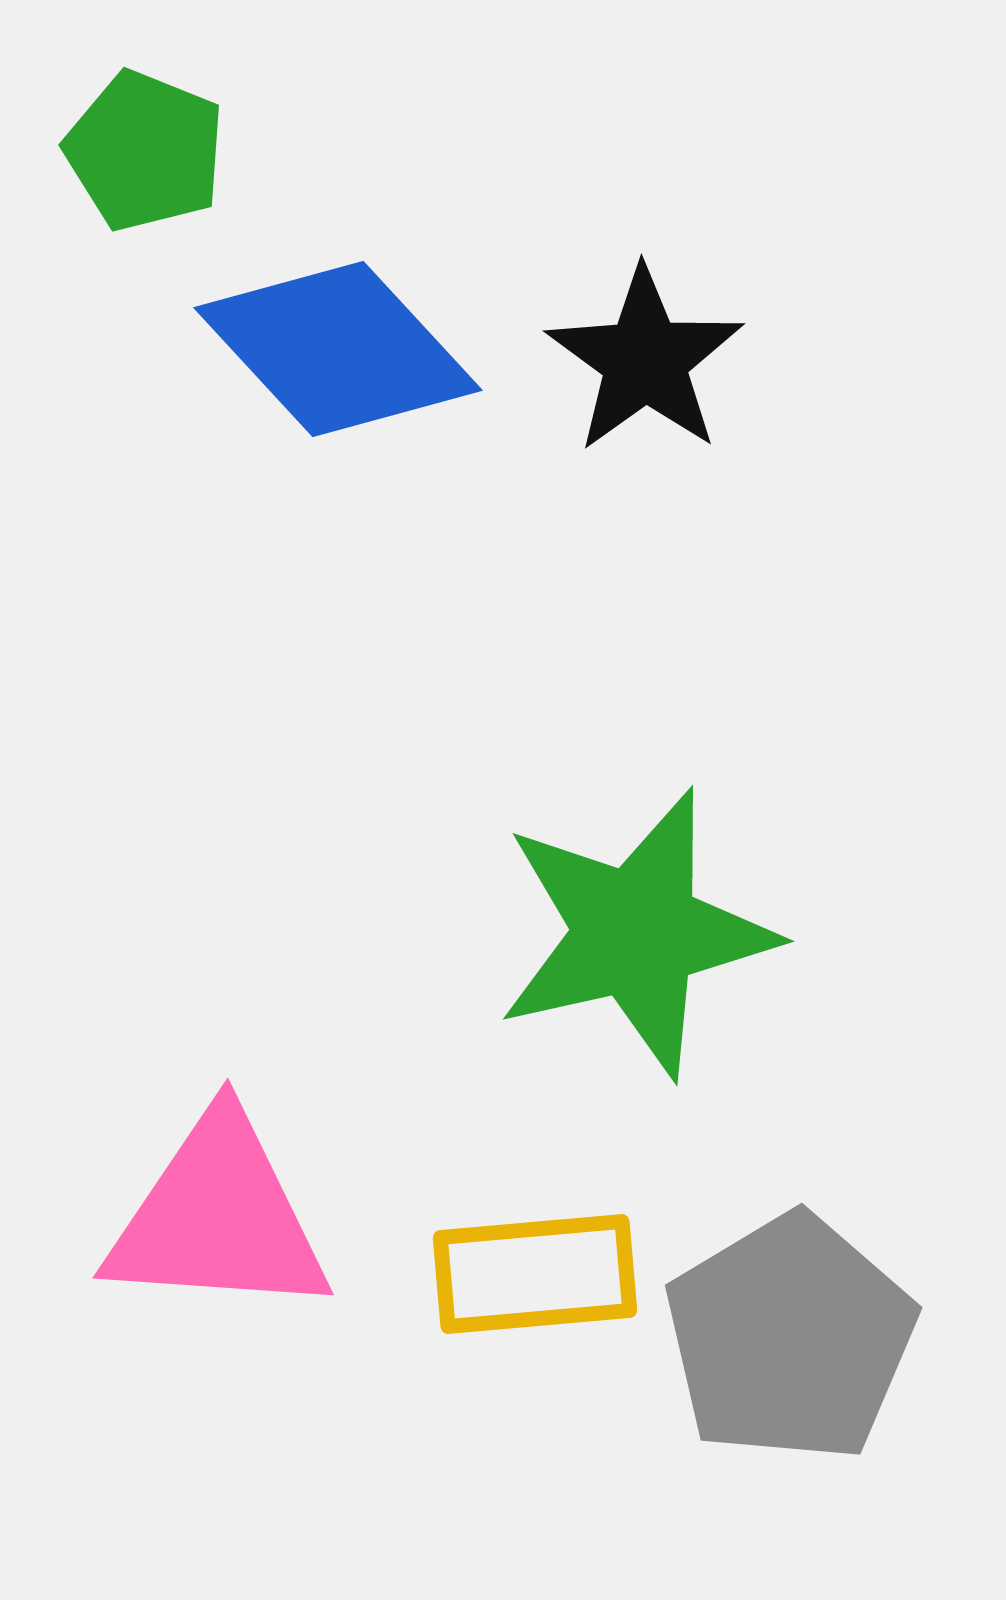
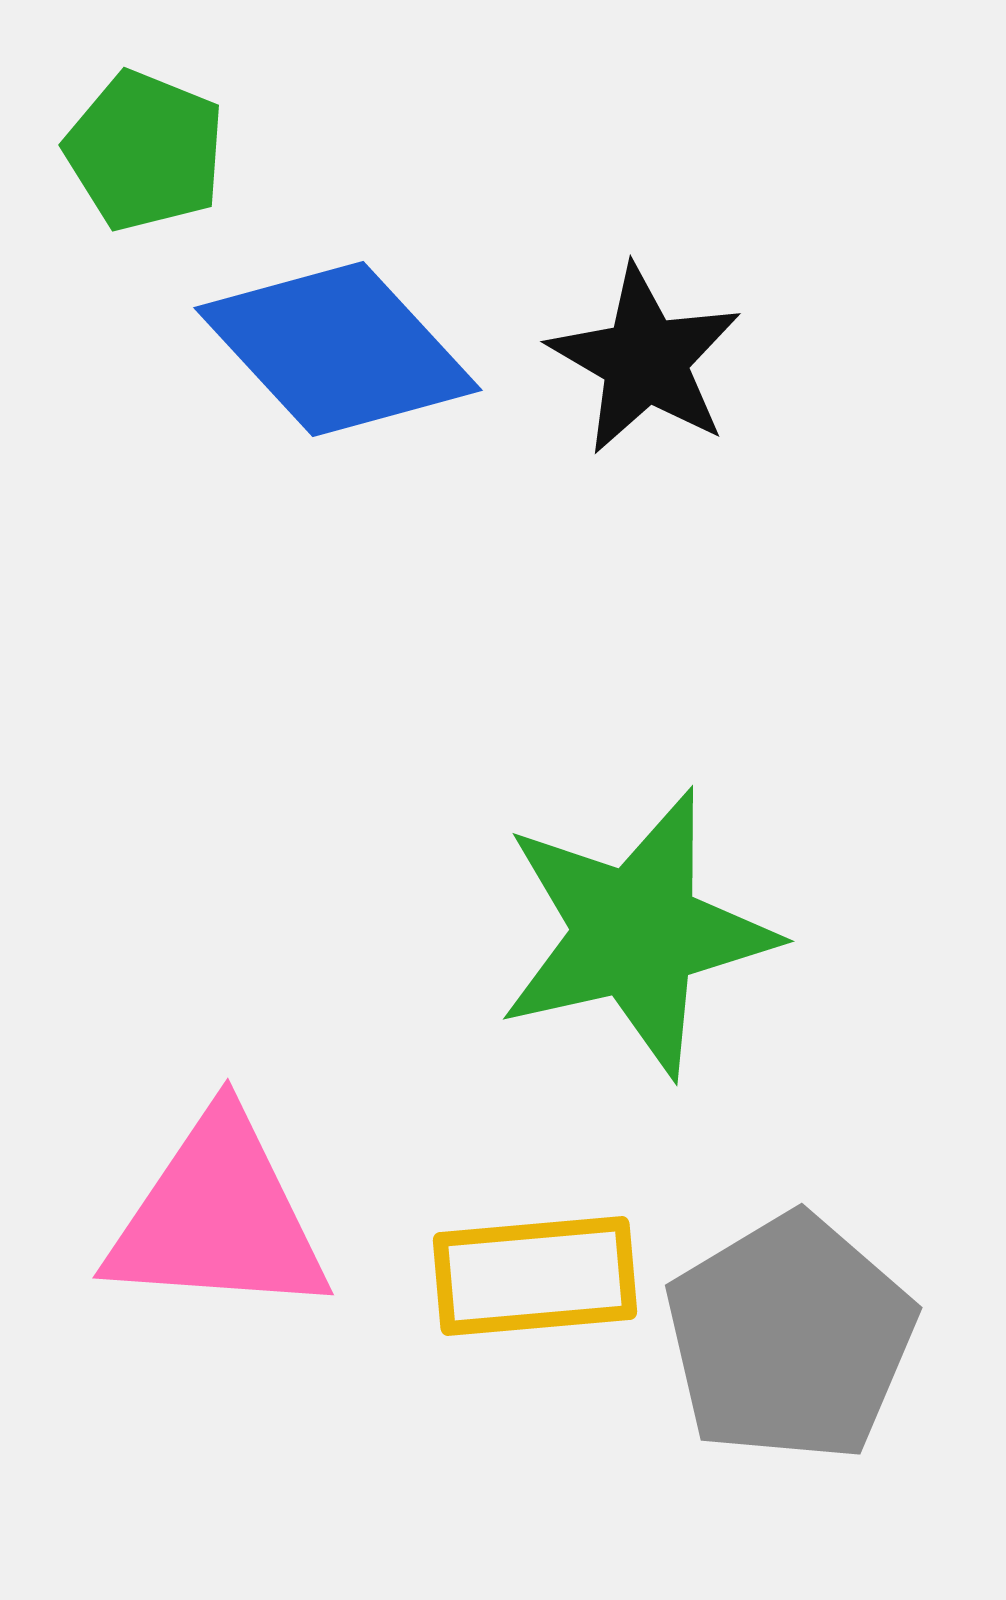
black star: rotated 6 degrees counterclockwise
yellow rectangle: moved 2 px down
